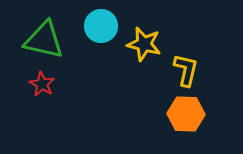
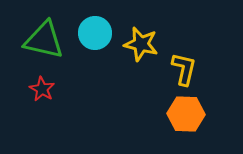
cyan circle: moved 6 px left, 7 px down
yellow star: moved 3 px left
yellow L-shape: moved 2 px left, 1 px up
red star: moved 5 px down
